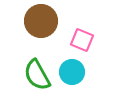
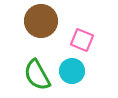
cyan circle: moved 1 px up
